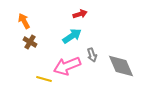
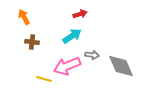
orange arrow: moved 4 px up
brown cross: moved 2 px right; rotated 24 degrees counterclockwise
gray arrow: rotated 64 degrees counterclockwise
